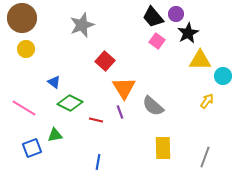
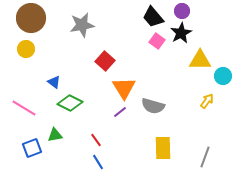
purple circle: moved 6 px right, 3 px up
brown circle: moved 9 px right
gray star: rotated 10 degrees clockwise
black star: moved 7 px left
gray semicircle: rotated 25 degrees counterclockwise
purple line: rotated 72 degrees clockwise
red line: moved 20 px down; rotated 40 degrees clockwise
blue line: rotated 42 degrees counterclockwise
